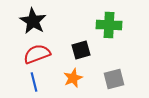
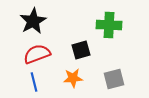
black star: rotated 12 degrees clockwise
orange star: rotated 18 degrees clockwise
